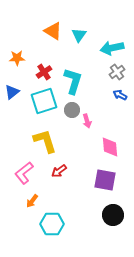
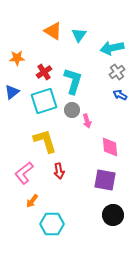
red arrow: rotated 63 degrees counterclockwise
